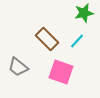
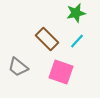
green star: moved 8 px left
